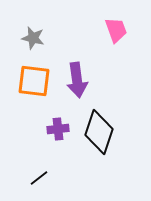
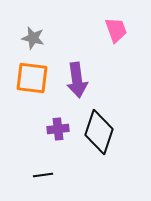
orange square: moved 2 px left, 3 px up
black line: moved 4 px right, 3 px up; rotated 30 degrees clockwise
